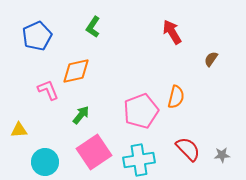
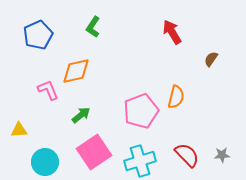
blue pentagon: moved 1 px right, 1 px up
green arrow: rotated 12 degrees clockwise
red semicircle: moved 1 px left, 6 px down
cyan cross: moved 1 px right, 1 px down; rotated 8 degrees counterclockwise
